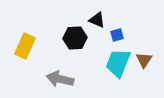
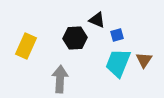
yellow rectangle: moved 1 px right
gray arrow: rotated 80 degrees clockwise
